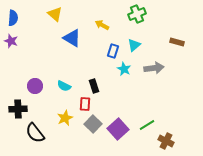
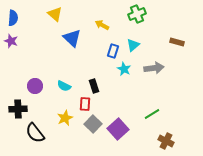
blue triangle: rotated 12 degrees clockwise
cyan triangle: moved 1 px left
green line: moved 5 px right, 11 px up
